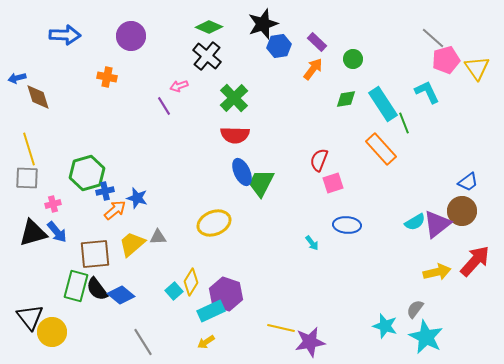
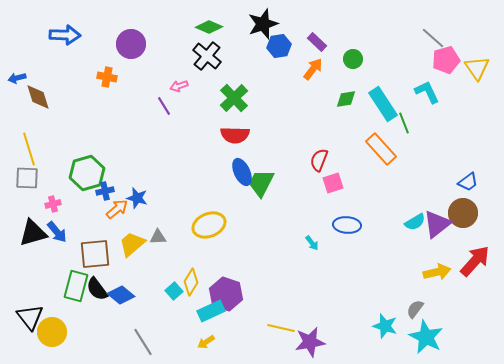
purple circle at (131, 36): moved 8 px down
orange arrow at (115, 210): moved 2 px right, 1 px up
brown circle at (462, 211): moved 1 px right, 2 px down
yellow ellipse at (214, 223): moved 5 px left, 2 px down
